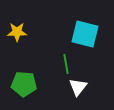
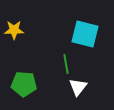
yellow star: moved 3 px left, 2 px up
